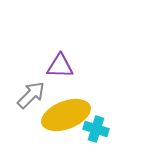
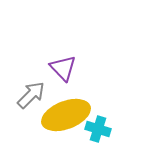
purple triangle: moved 3 px right, 2 px down; rotated 44 degrees clockwise
cyan cross: moved 2 px right
